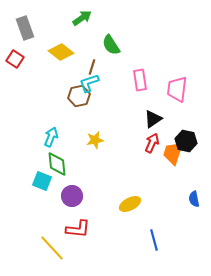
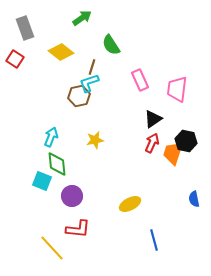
pink rectangle: rotated 15 degrees counterclockwise
